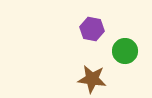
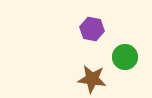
green circle: moved 6 px down
